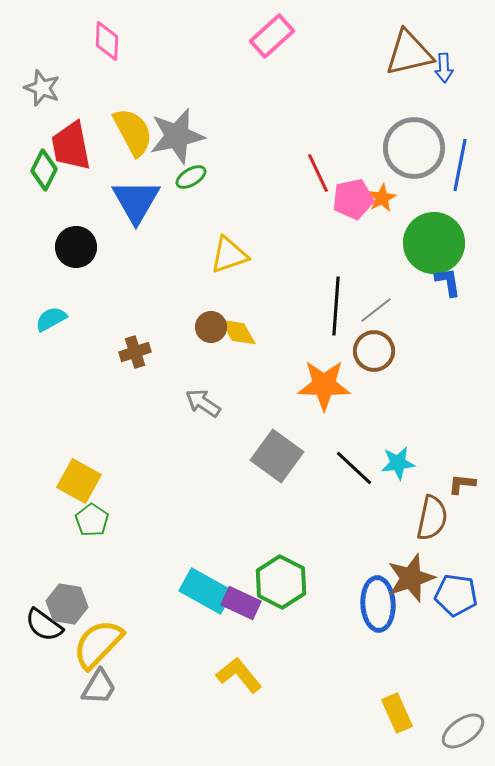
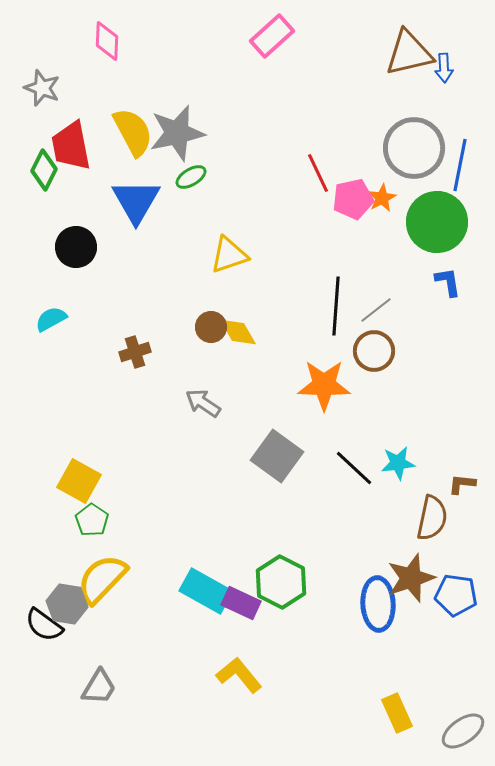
gray star at (177, 136): moved 3 px up
green circle at (434, 243): moved 3 px right, 21 px up
yellow semicircle at (98, 644): moved 4 px right, 65 px up
